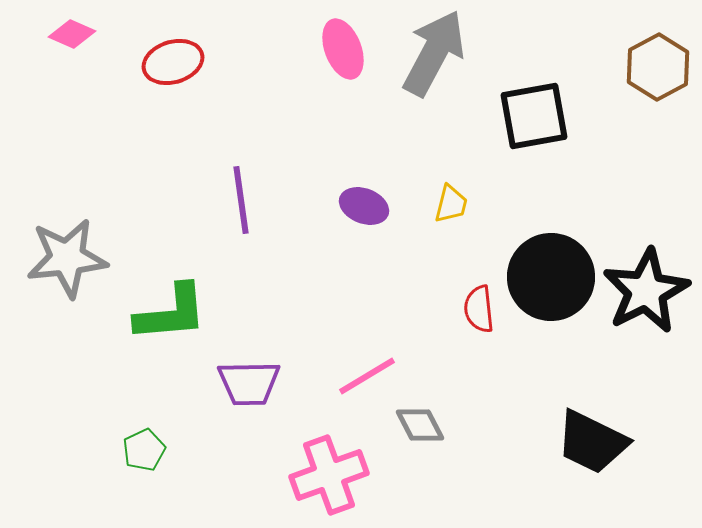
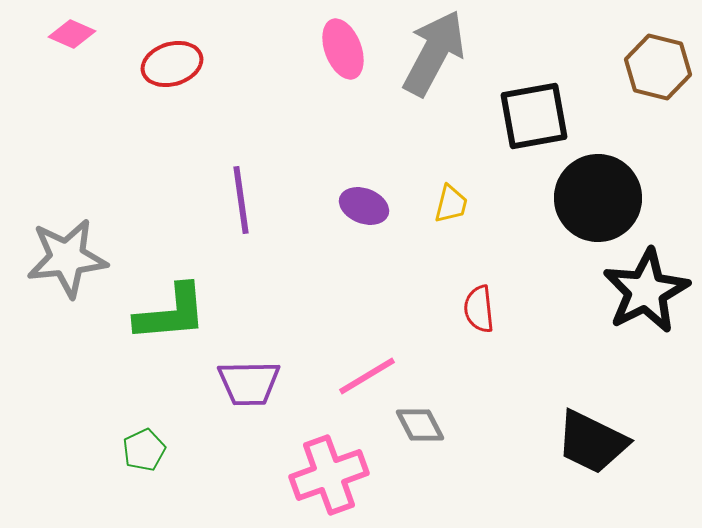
red ellipse: moved 1 px left, 2 px down
brown hexagon: rotated 18 degrees counterclockwise
black circle: moved 47 px right, 79 px up
